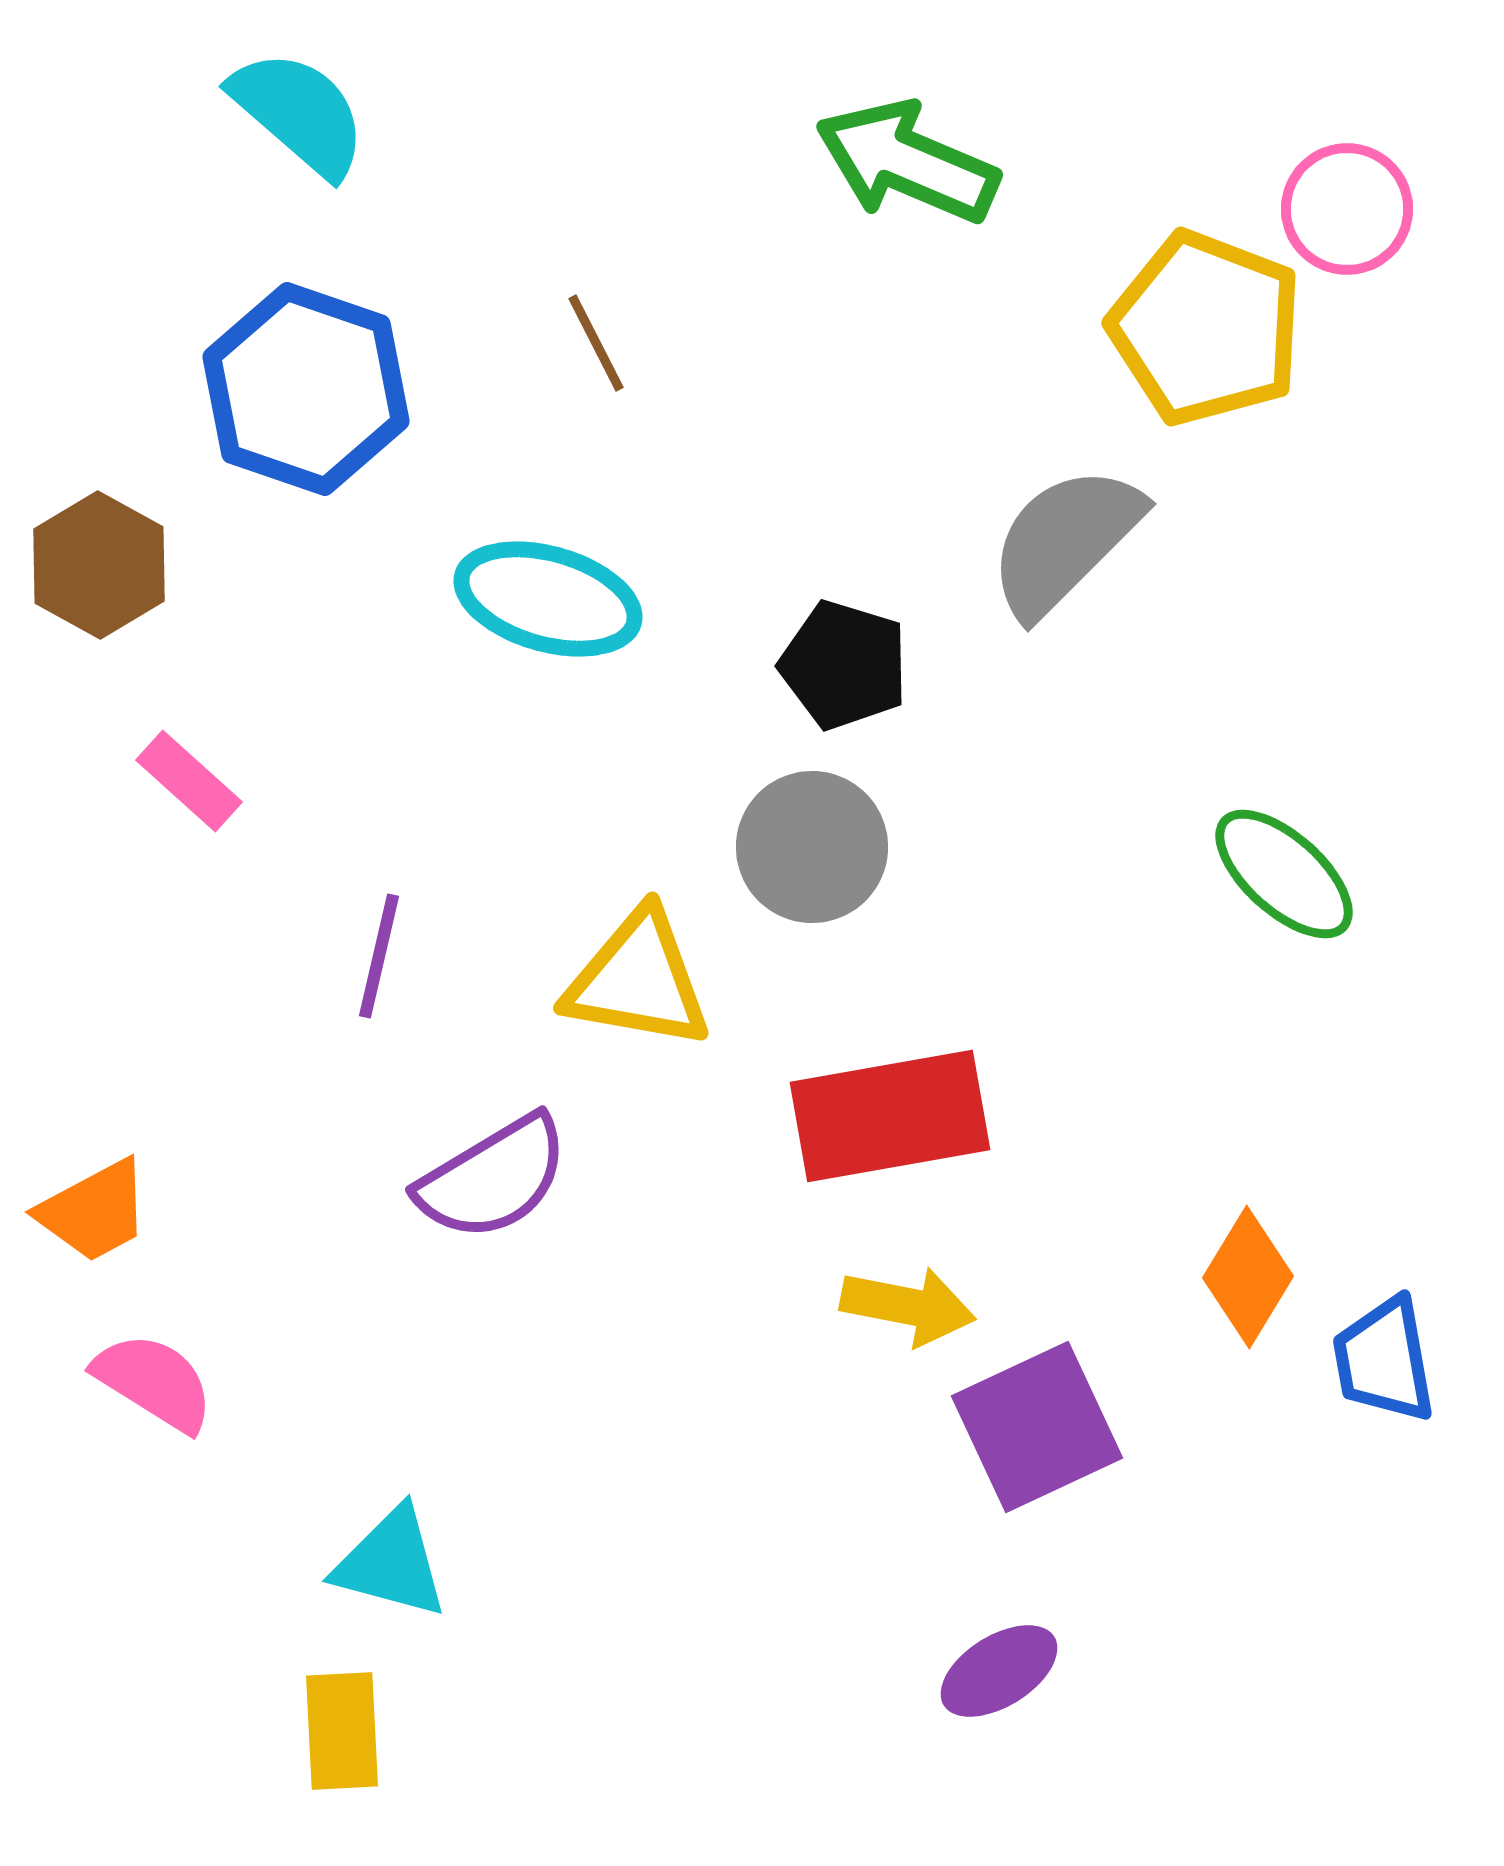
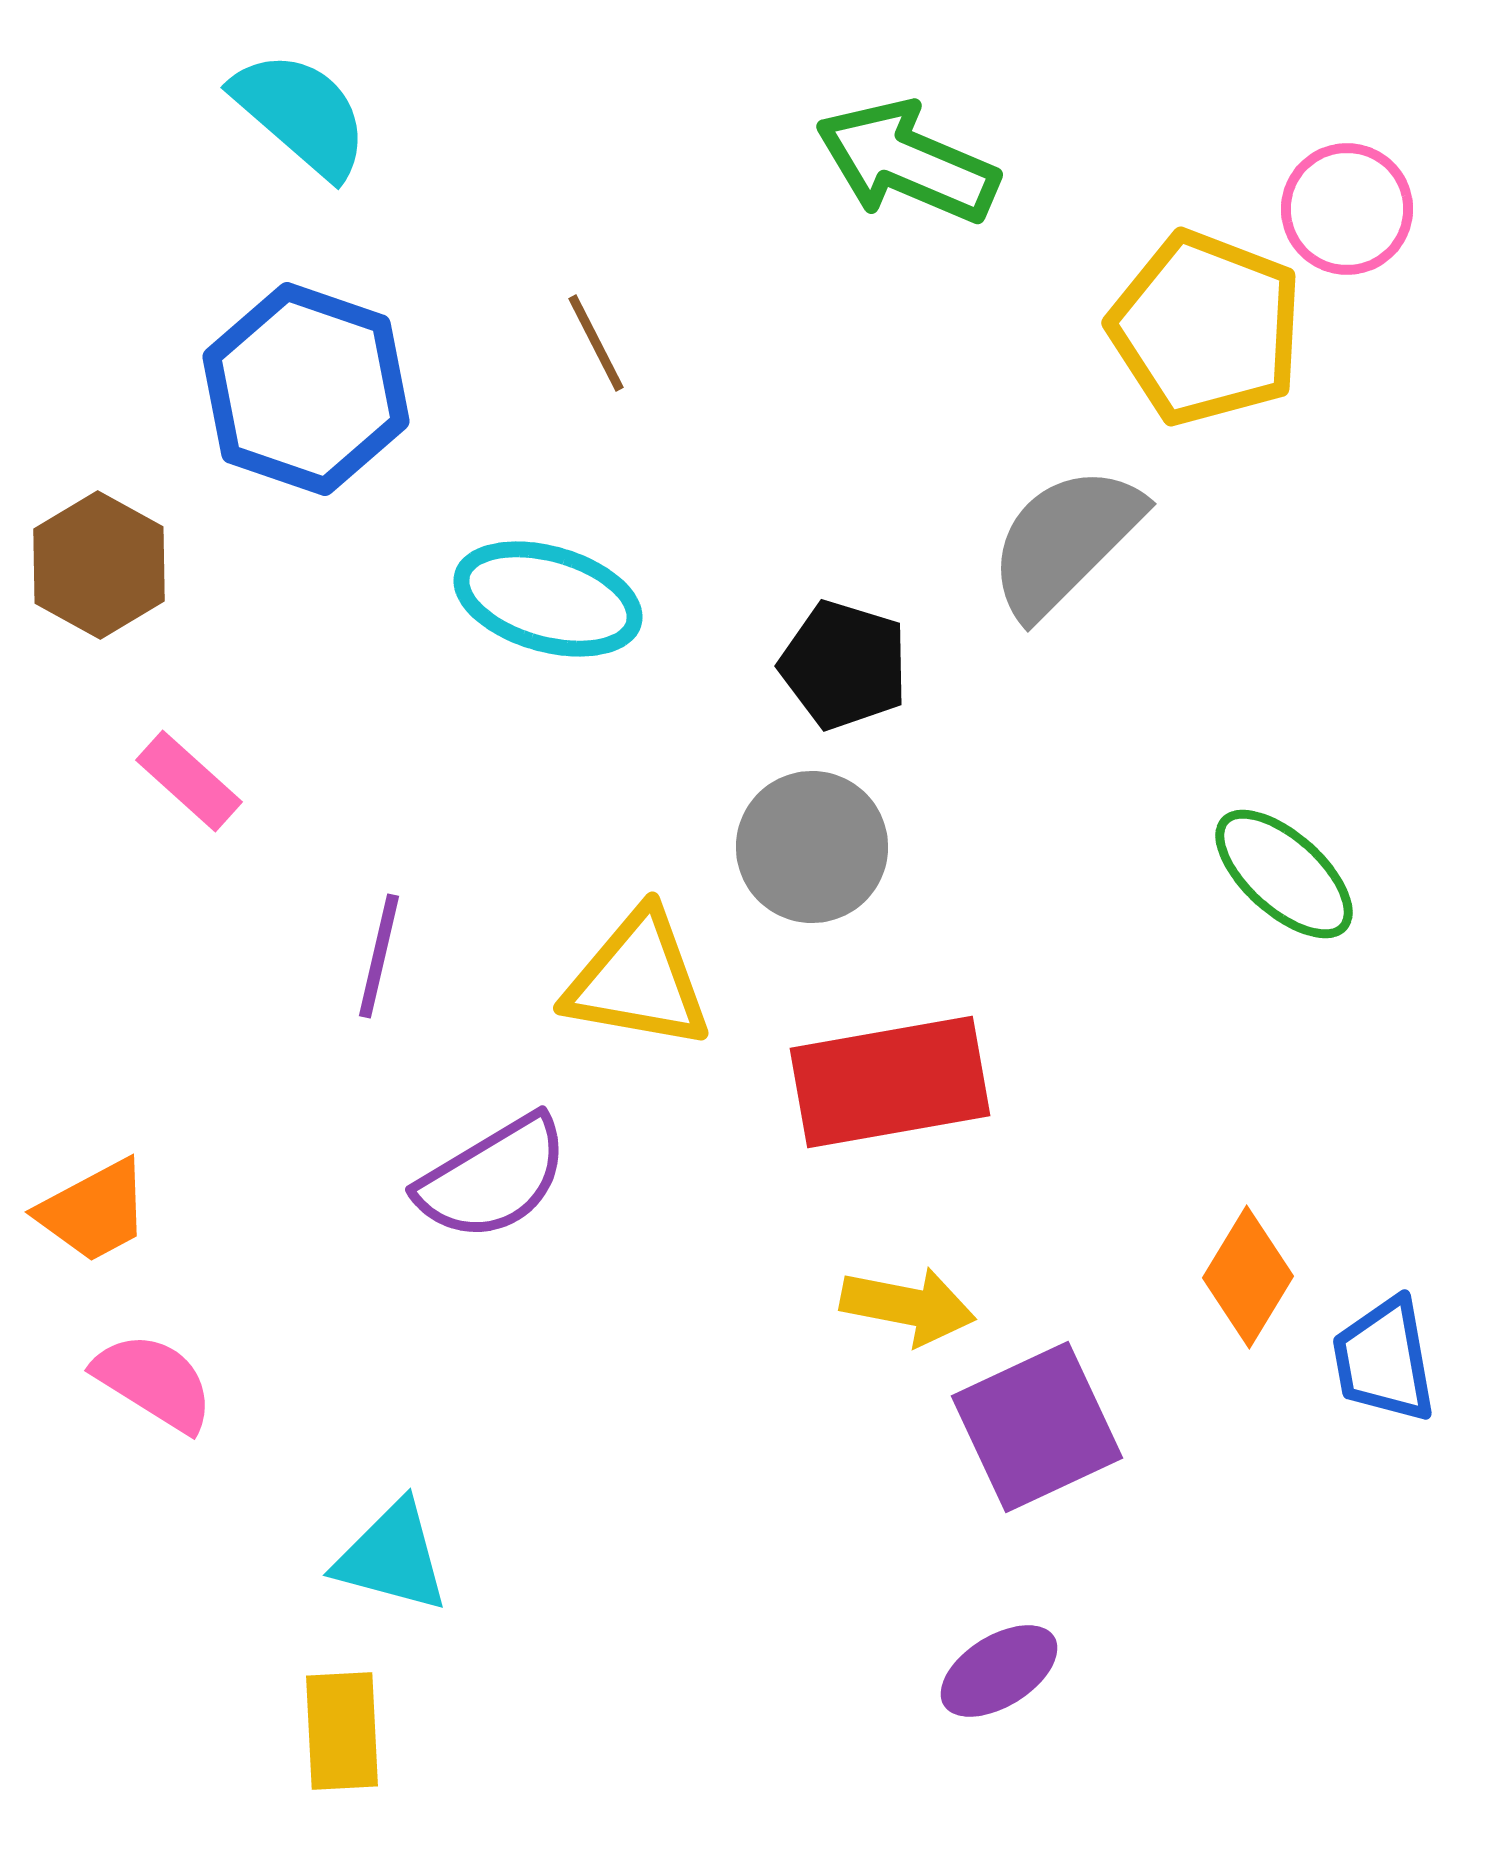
cyan semicircle: moved 2 px right, 1 px down
red rectangle: moved 34 px up
cyan triangle: moved 1 px right, 6 px up
